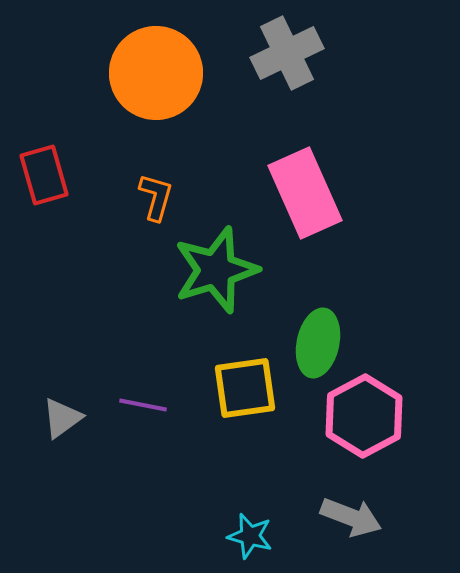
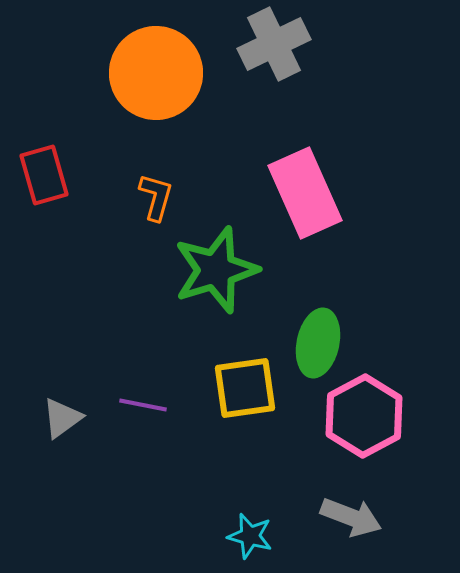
gray cross: moved 13 px left, 9 px up
